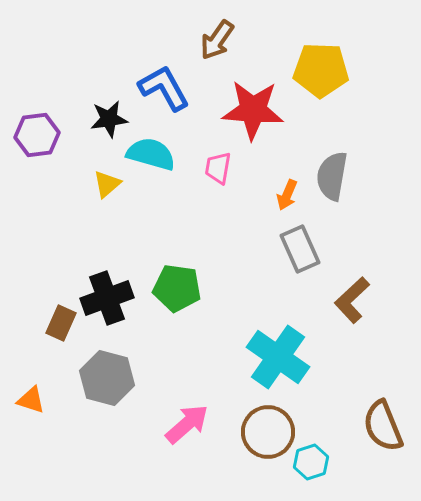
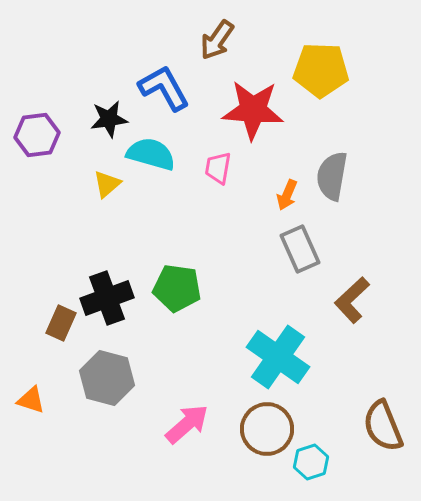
brown circle: moved 1 px left, 3 px up
